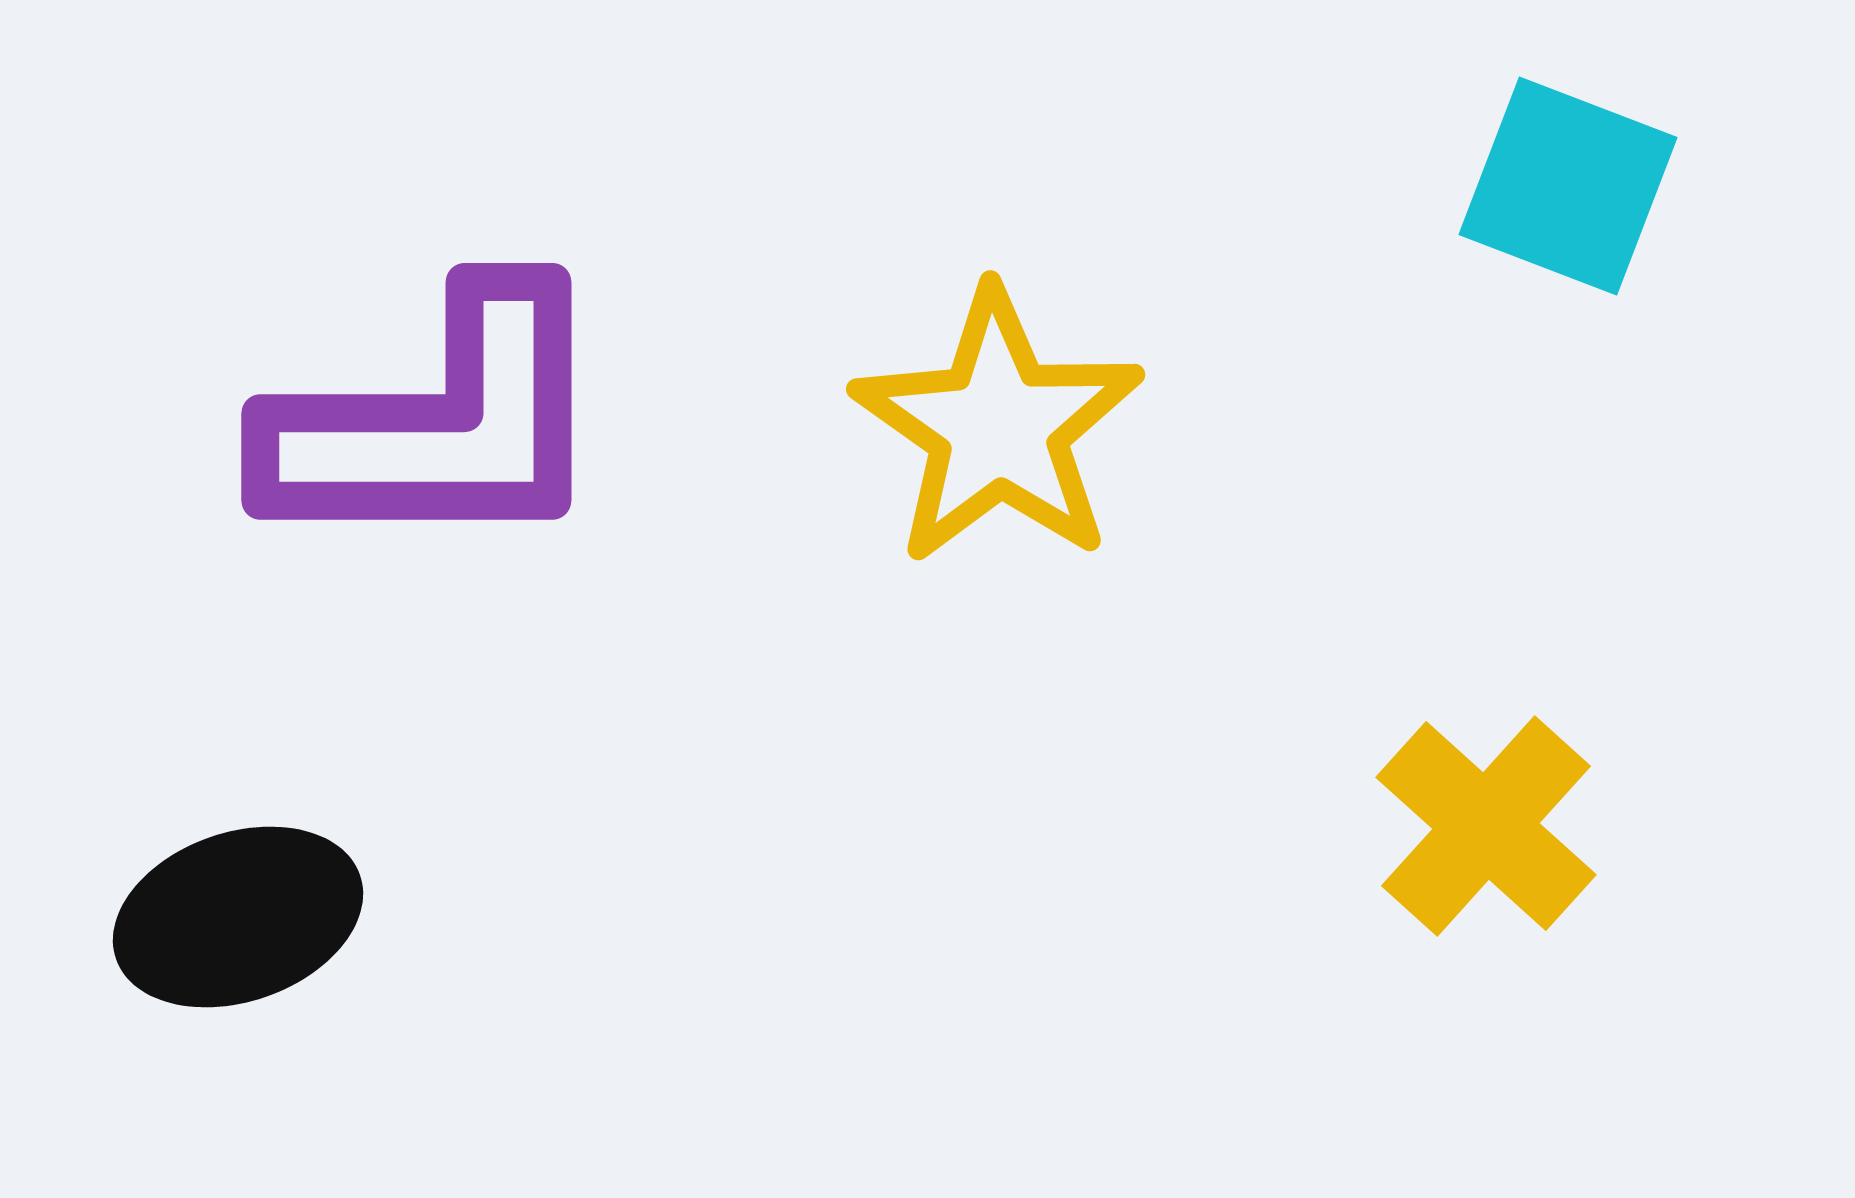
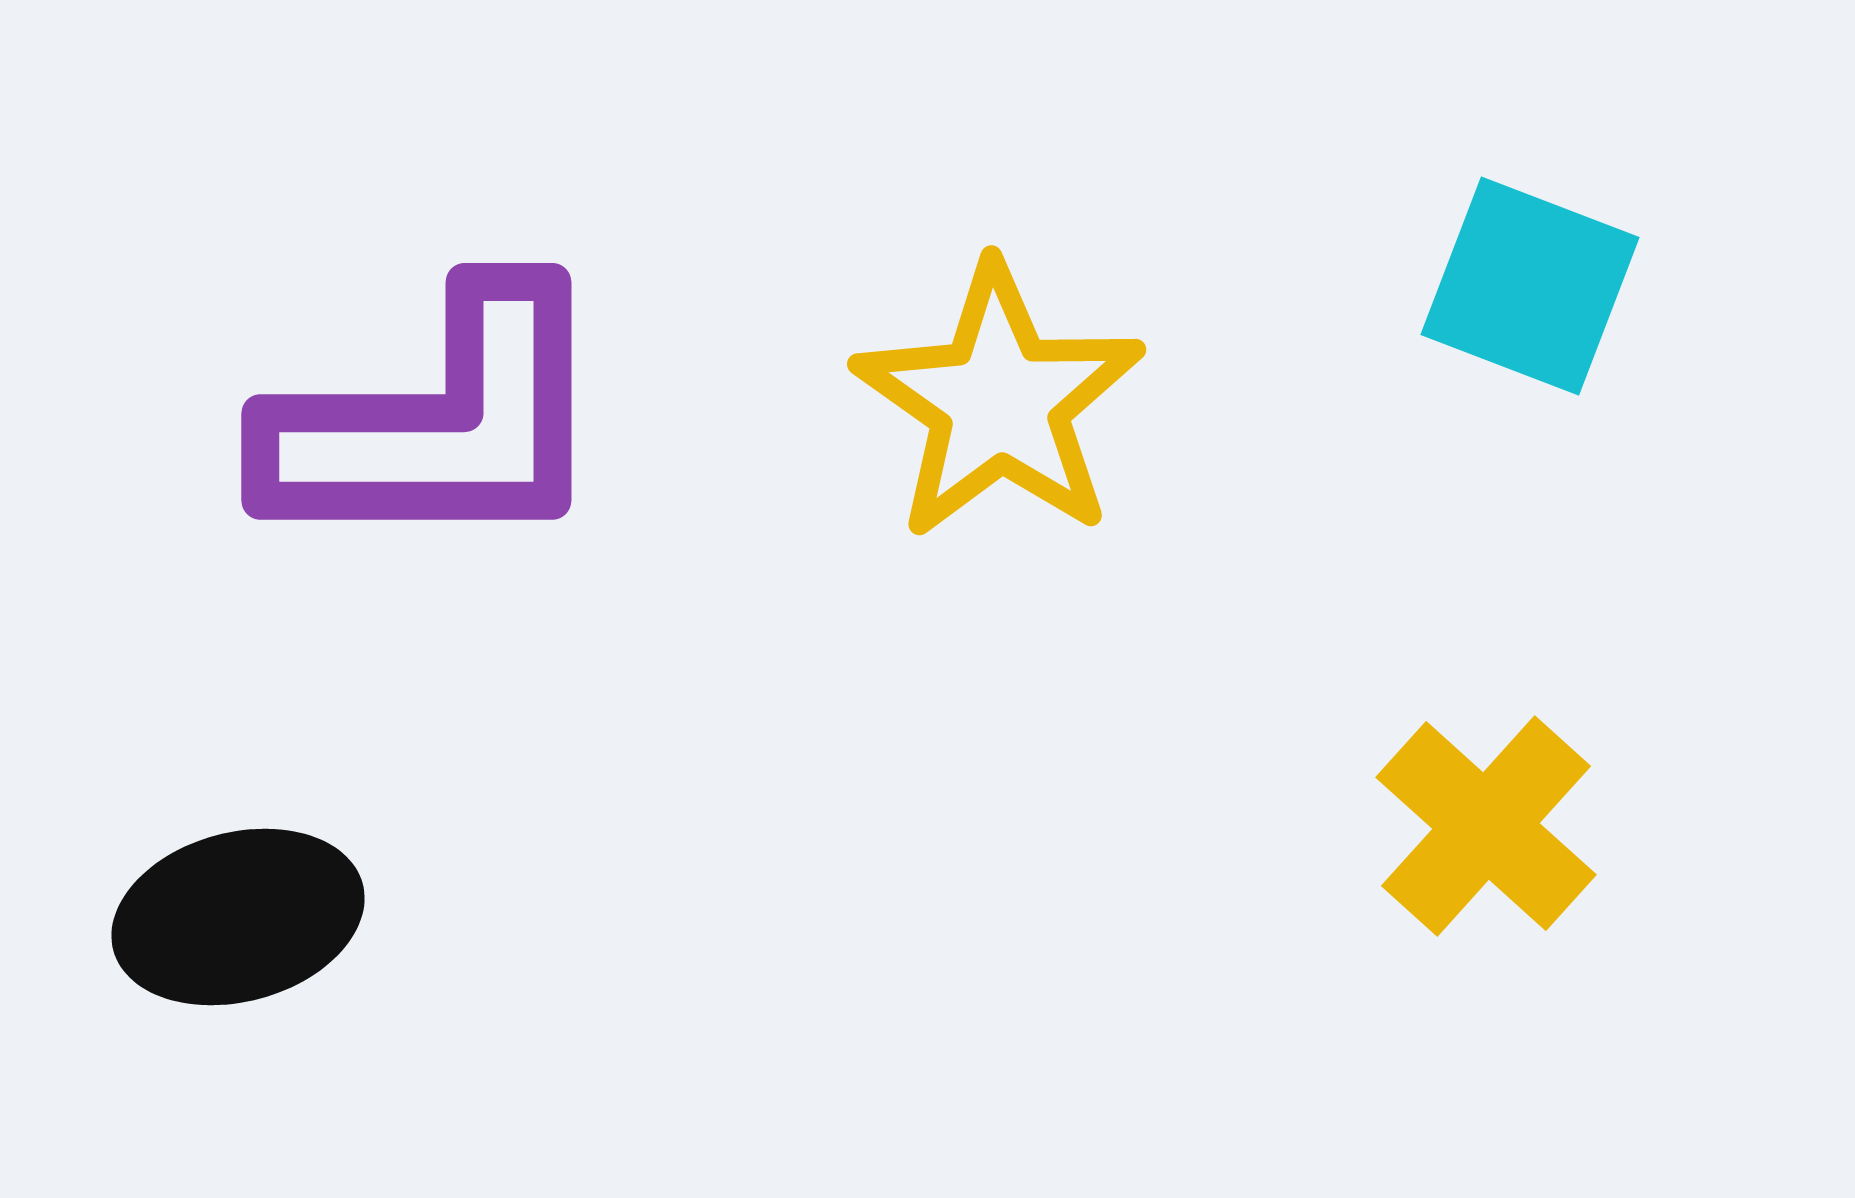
cyan square: moved 38 px left, 100 px down
yellow star: moved 1 px right, 25 px up
black ellipse: rotated 4 degrees clockwise
